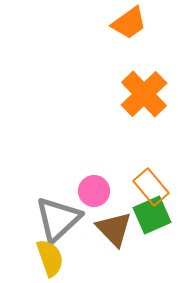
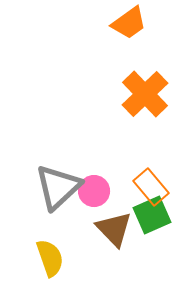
orange cross: moved 1 px right
gray triangle: moved 32 px up
